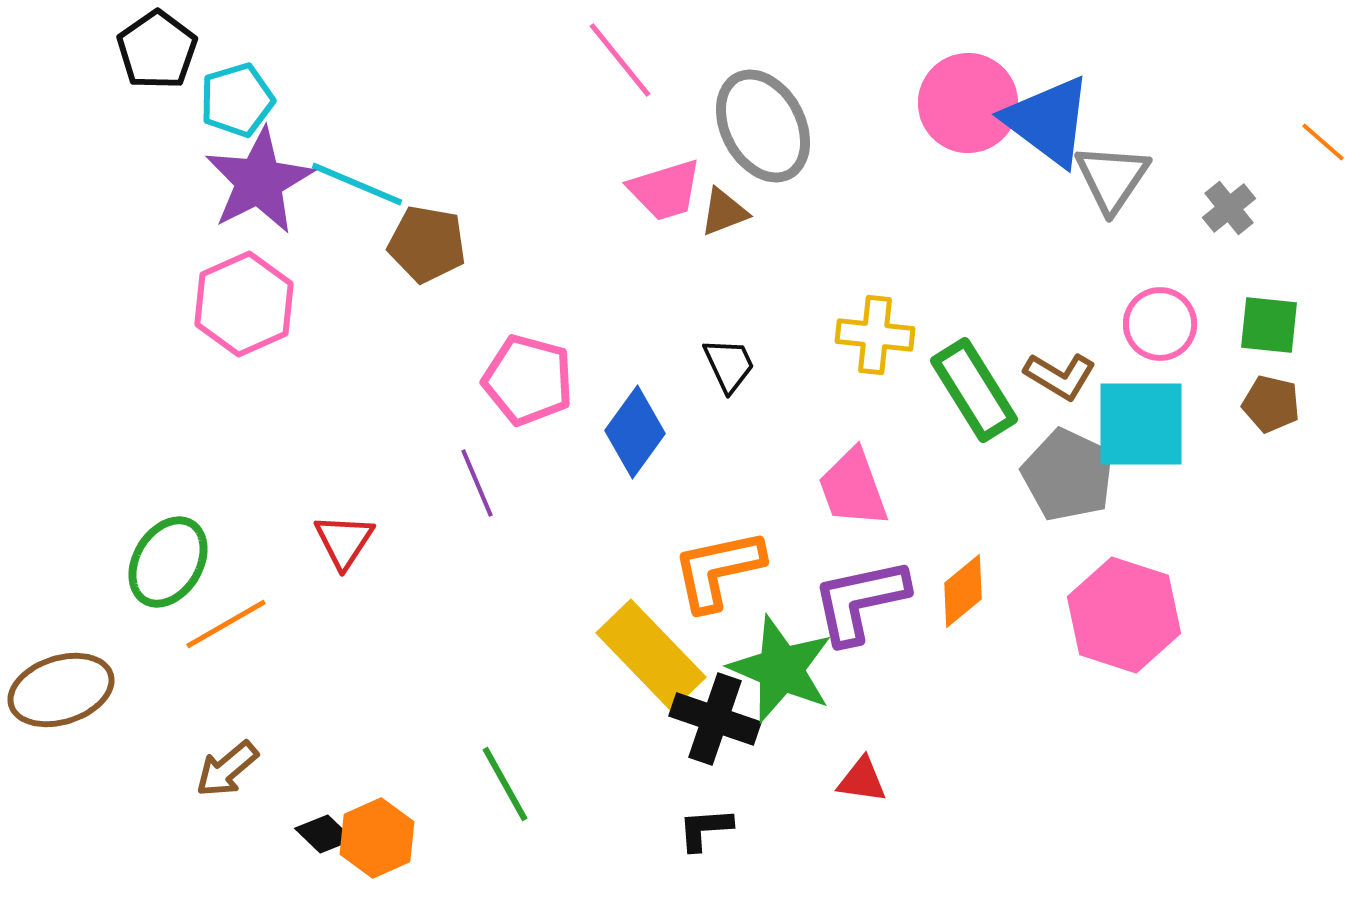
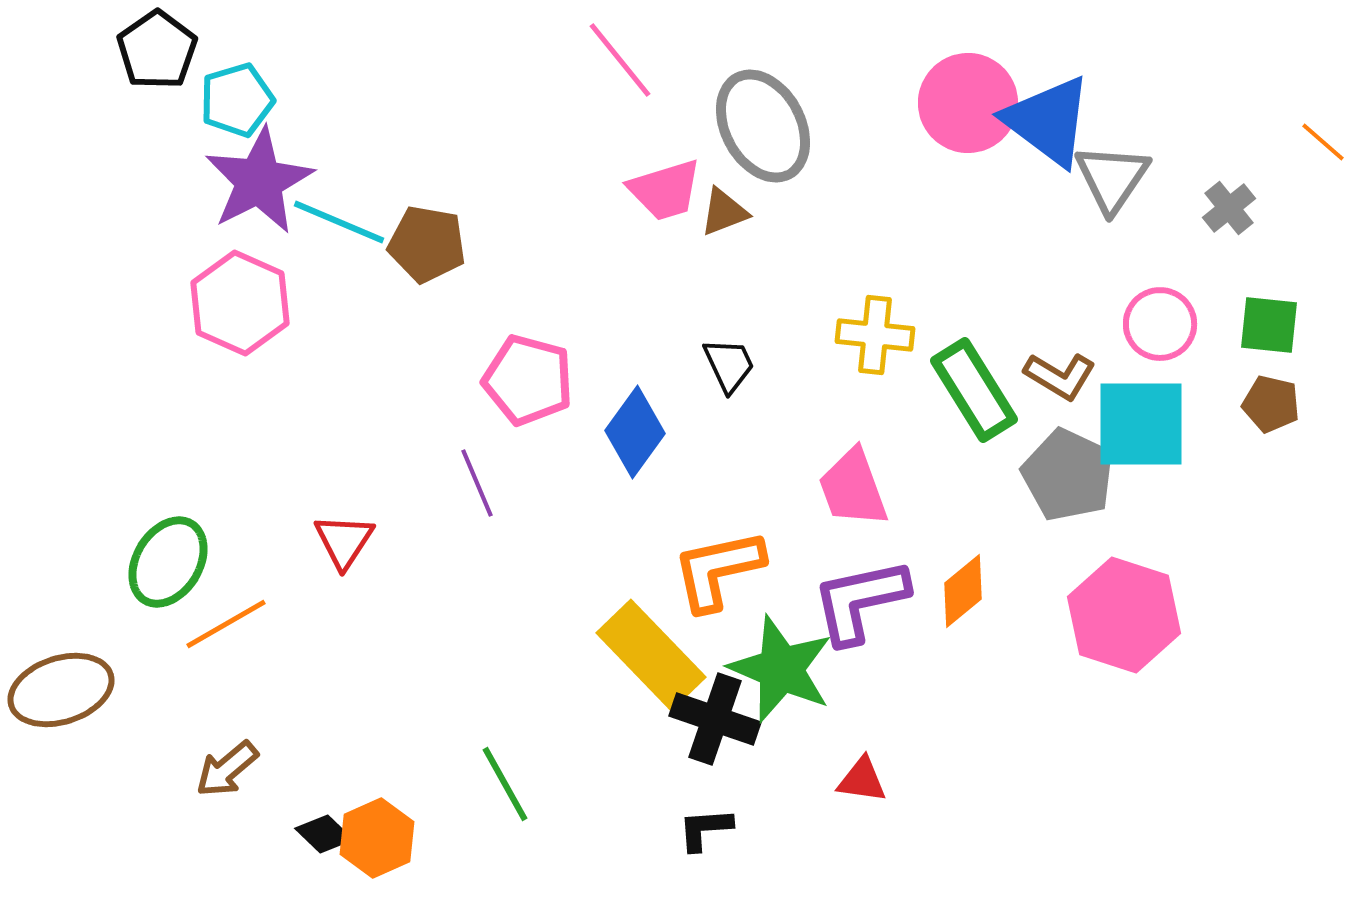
cyan line at (357, 184): moved 18 px left, 38 px down
pink hexagon at (244, 304): moved 4 px left, 1 px up; rotated 12 degrees counterclockwise
